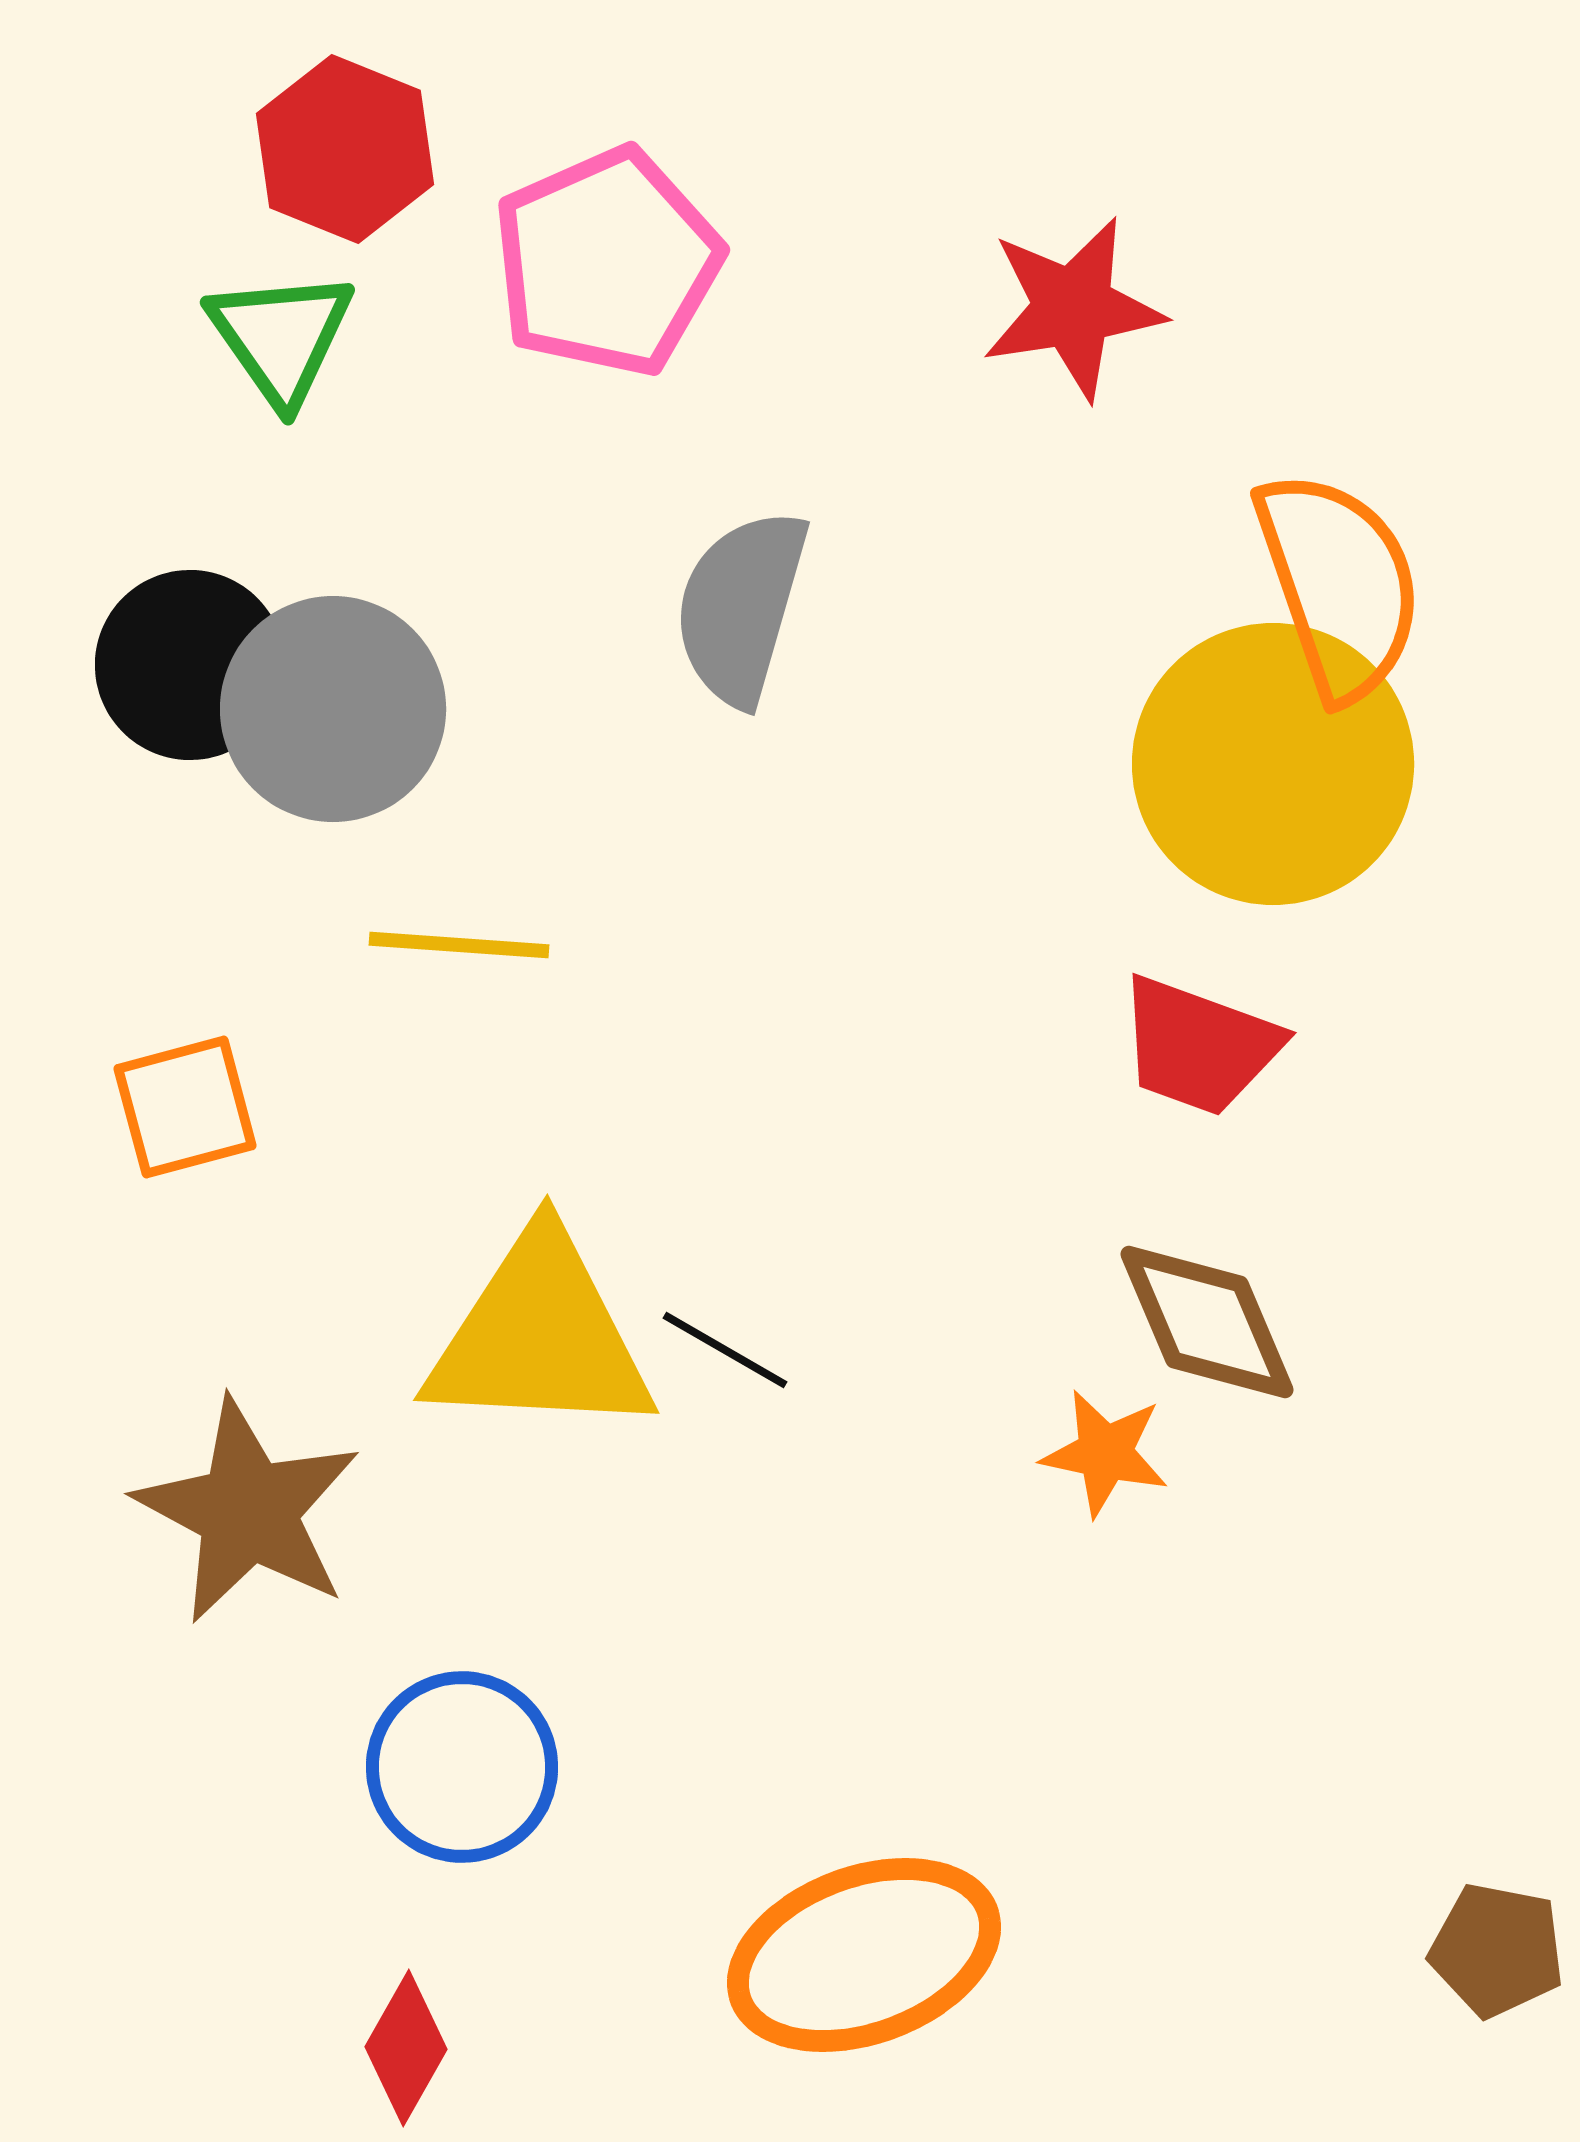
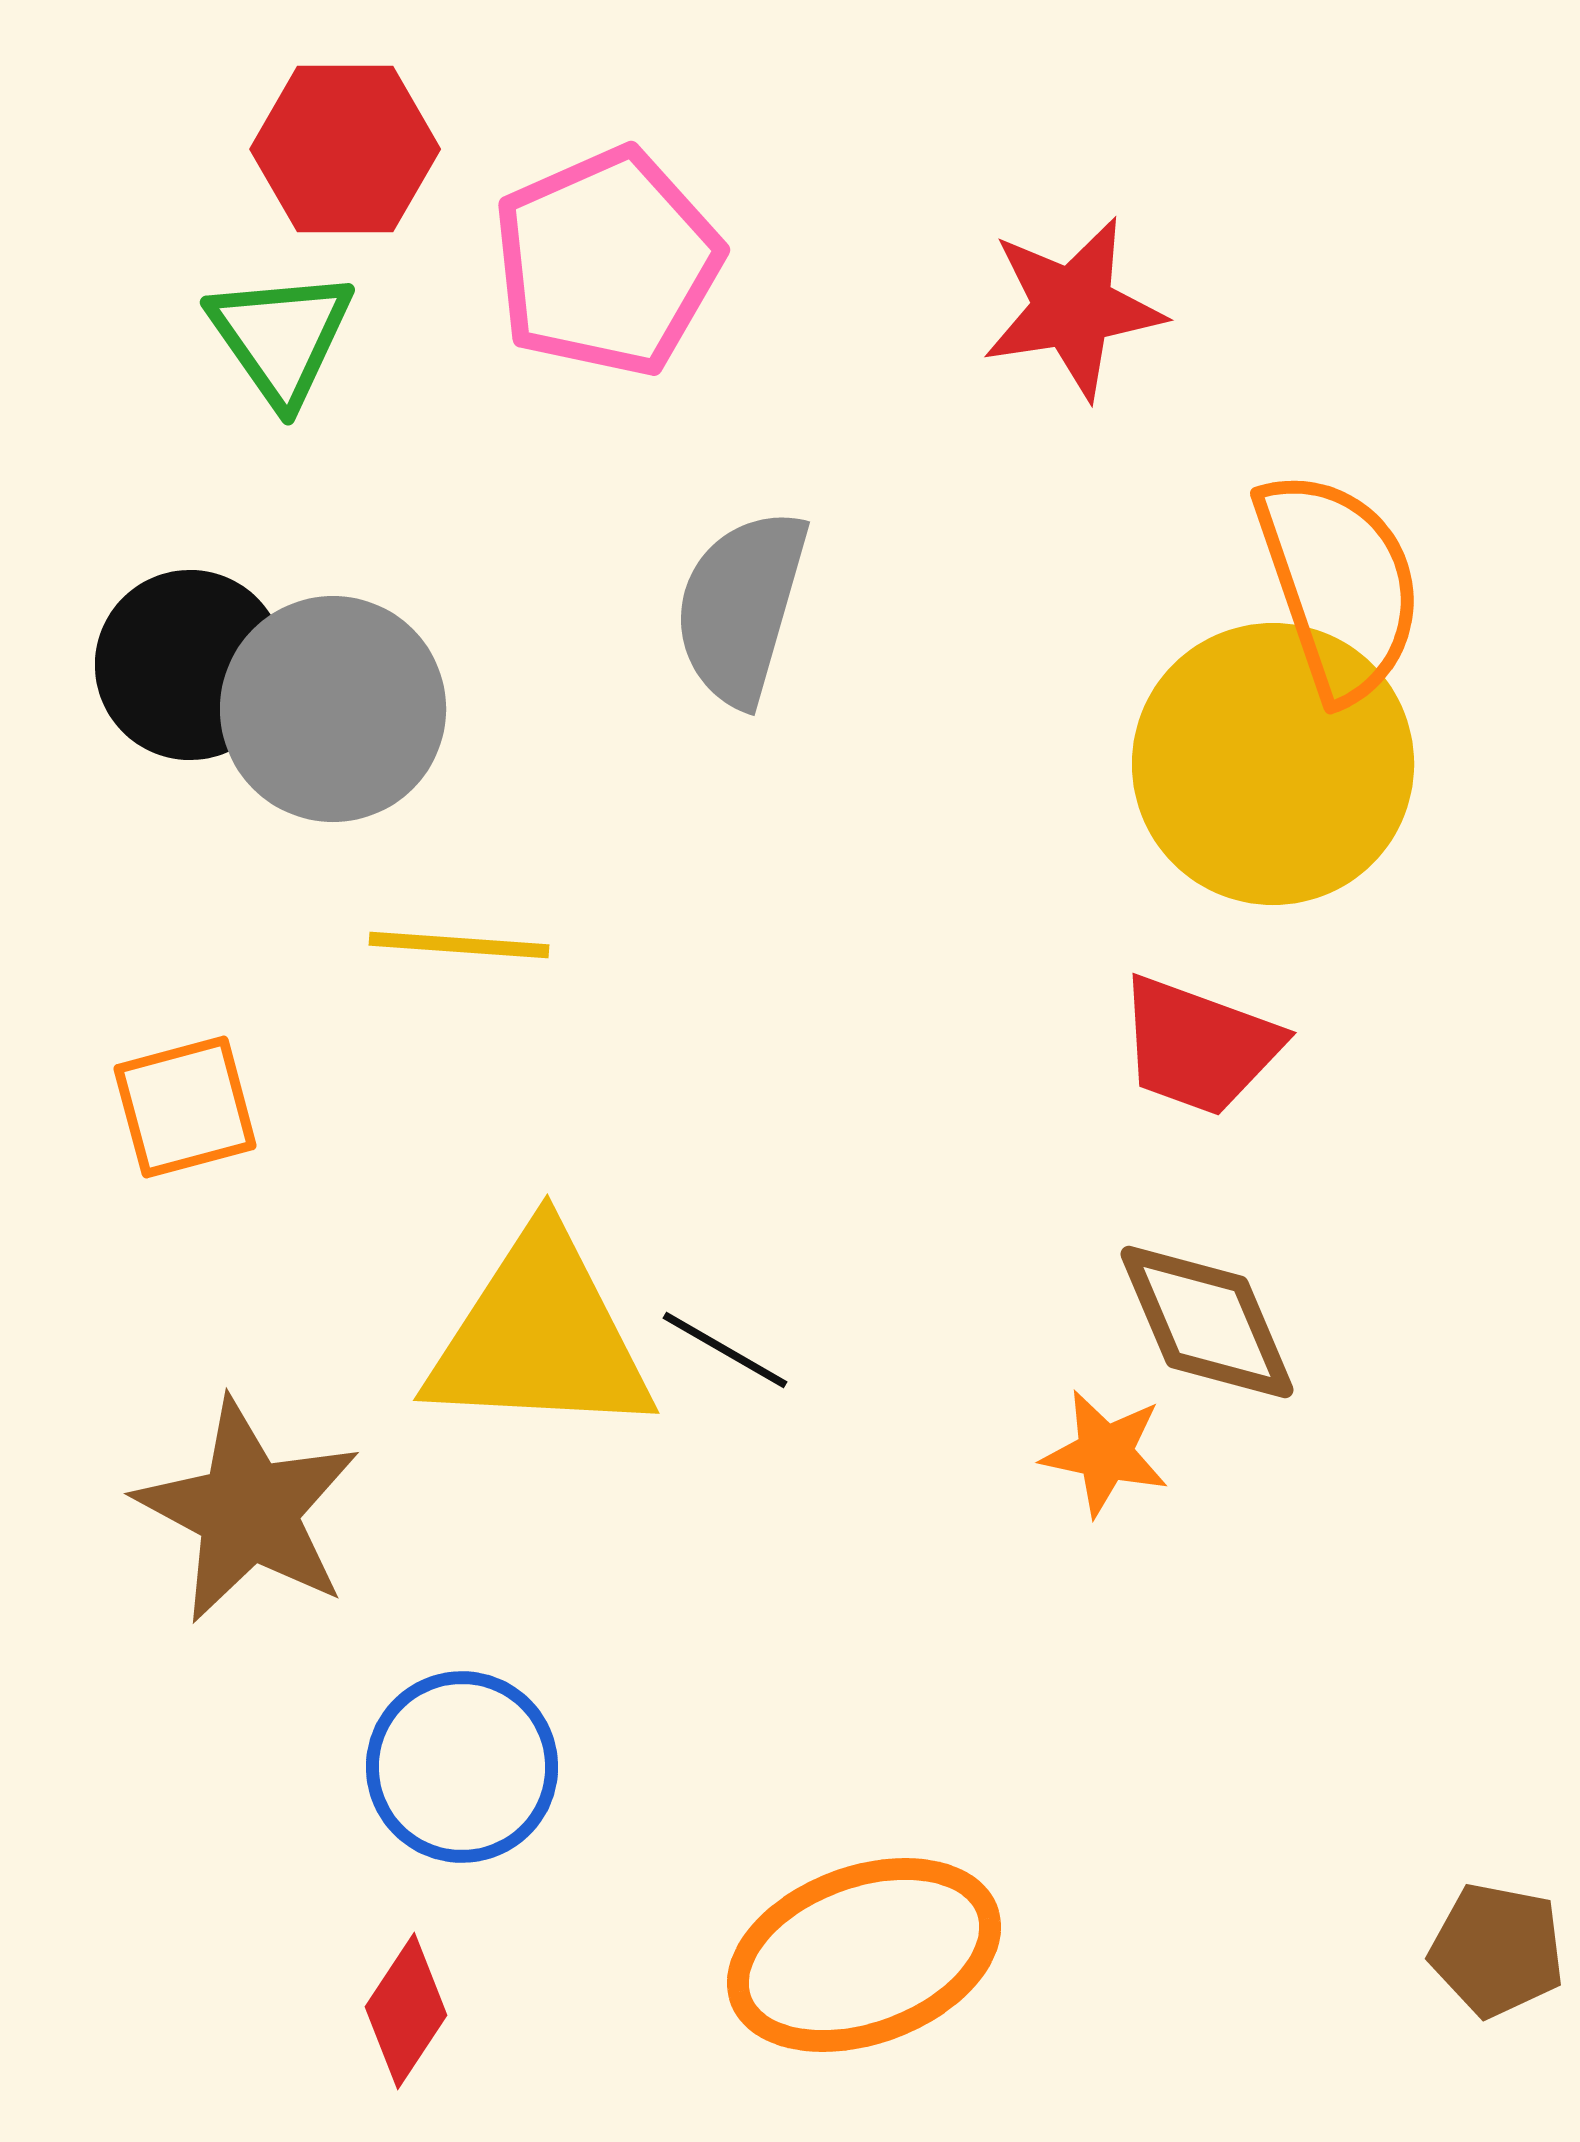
red hexagon: rotated 22 degrees counterclockwise
red diamond: moved 37 px up; rotated 4 degrees clockwise
